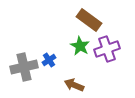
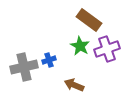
blue cross: rotated 16 degrees clockwise
